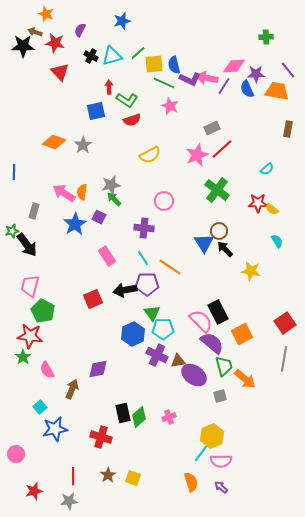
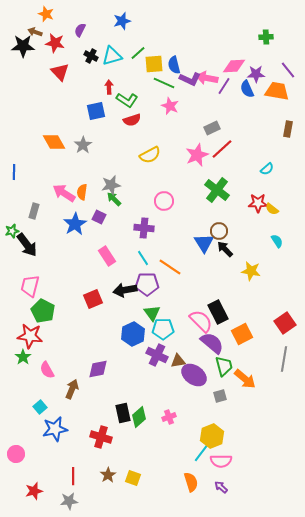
orange diamond at (54, 142): rotated 40 degrees clockwise
